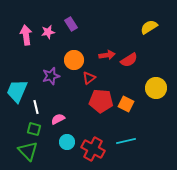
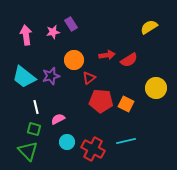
pink star: moved 5 px right
cyan trapezoid: moved 7 px right, 14 px up; rotated 75 degrees counterclockwise
